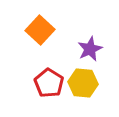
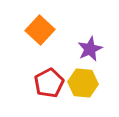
red pentagon: rotated 12 degrees clockwise
